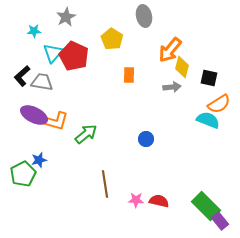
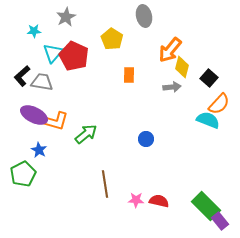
black square: rotated 30 degrees clockwise
orange semicircle: rotated 15 degrees counterclockwise
blue star: moved 10 px up; rotated 28 degrees counterclockwise
